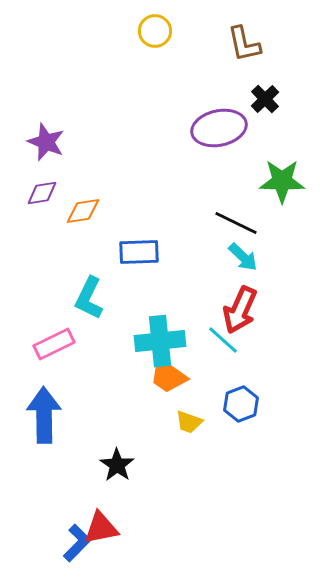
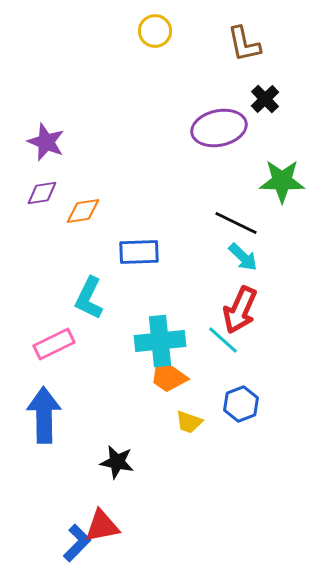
black star: moved 3 px up; rotated 24 degrees counterclockwise
red triangle: moved 1 px right, 2 px up
